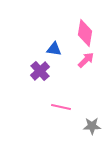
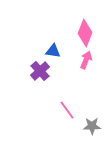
pink diamond: rotated 12 degrees clockwise
blue triangle: moved 1 px left, 2 px down
pink arrow: rotated 24 degrees counterclockwise
pink line: moved 6 px right, 3 px down; rotated 42 degrees clockwise
